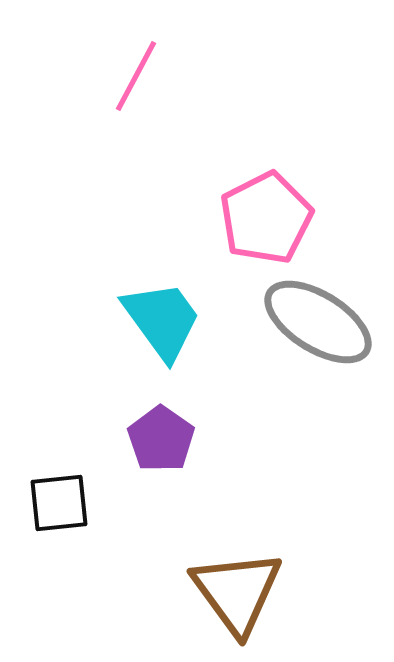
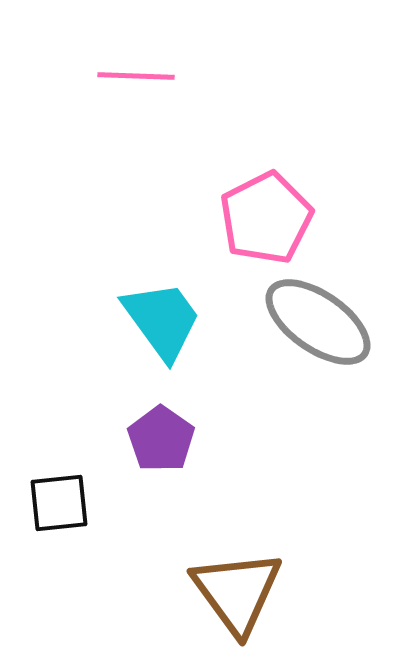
pink line: rotated 64 degrees clockwise
gray ellipse: rotated 3 degrees clockwise
